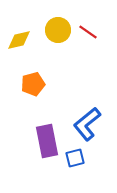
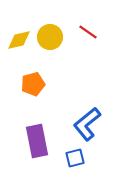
yellow circle: moved 8 px left, 7 px down
purple rectangle: moved 10 px left
